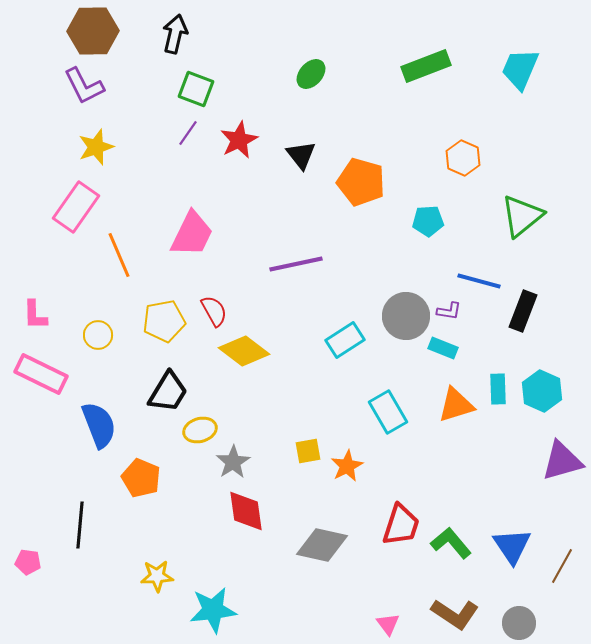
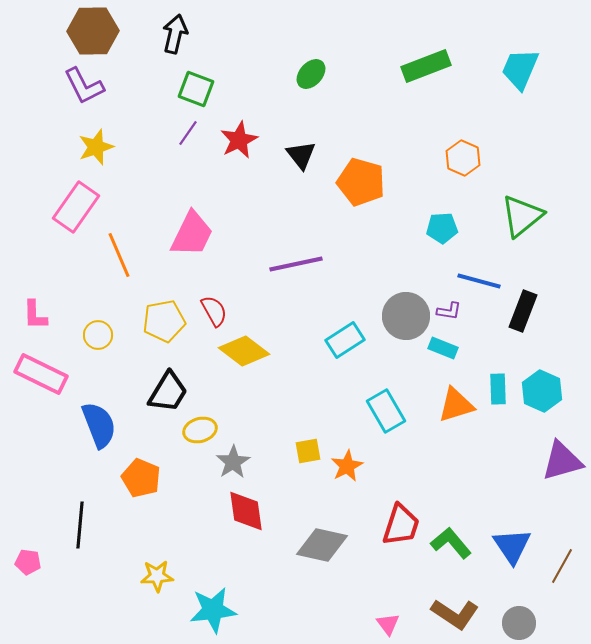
cyan pentagon at (428, 221): moved 14 px right, 7 px down
cyan rectangle at (388, 412): moved 2 px left, 1 px up
